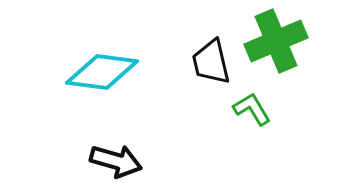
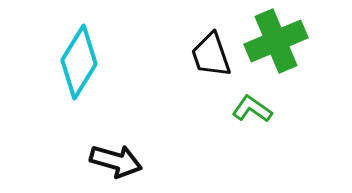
black trapezoid: moved 7 px up; rotated 6 degrees counterclockwise
cyan diamond: moved 23 px left, 10 px up; rotated 66 degrees counterclockwise
green L-shape: rotated 24 degrees counterclockwise
